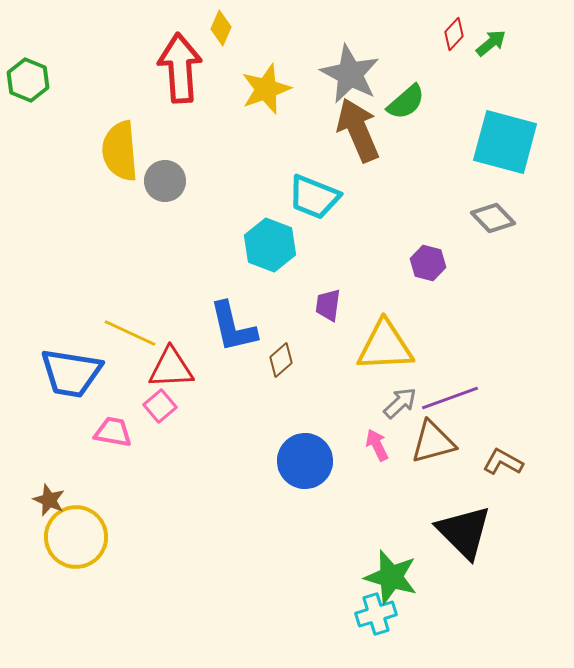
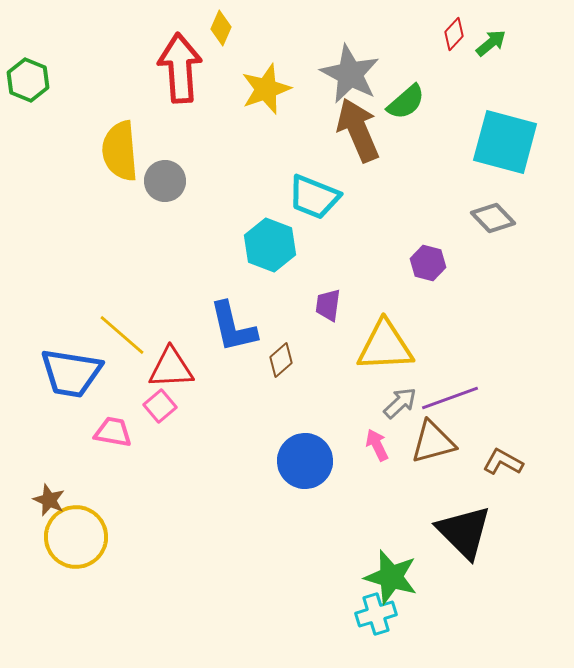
yellow line: moved 8 px left, 2 px down; rotated 16 degrees clockwise
